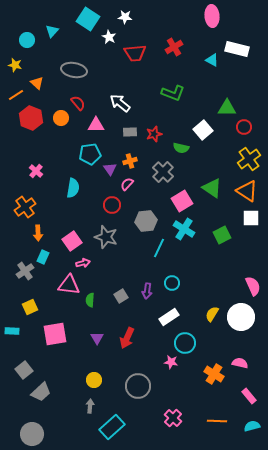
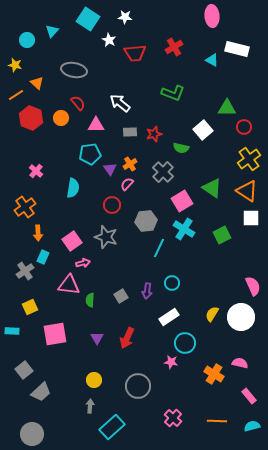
white star at (109, 37): moved 3 px down
orange cross at (130, 161): moved 3 px down; rotated 16 degrees counterclockwise
